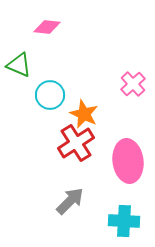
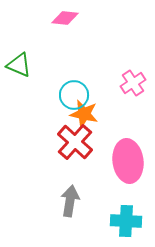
pink diamond: moved 18 px right, 9 px up
pink cross: moved 1 px up; rotated 10 degrees clockwise
cyan circle: moved 24 px right
orange star: rotated 12 degrees counterclockwise
red cross: moved 1 px left, 1 px up; rotated 15 degrees counterclockwise
gray arrow: rotated 36 degrees counterclockwise
cyan cross: moved 2 px right
